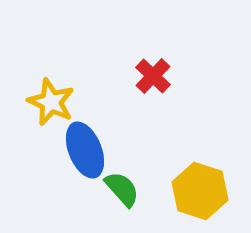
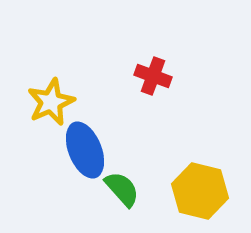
red cross: rotated 24 degrees counterclockwise
yellow star: rotated 24 degrees clockwise
yellow hexagon: rotated 4 degrees counterclockwise
